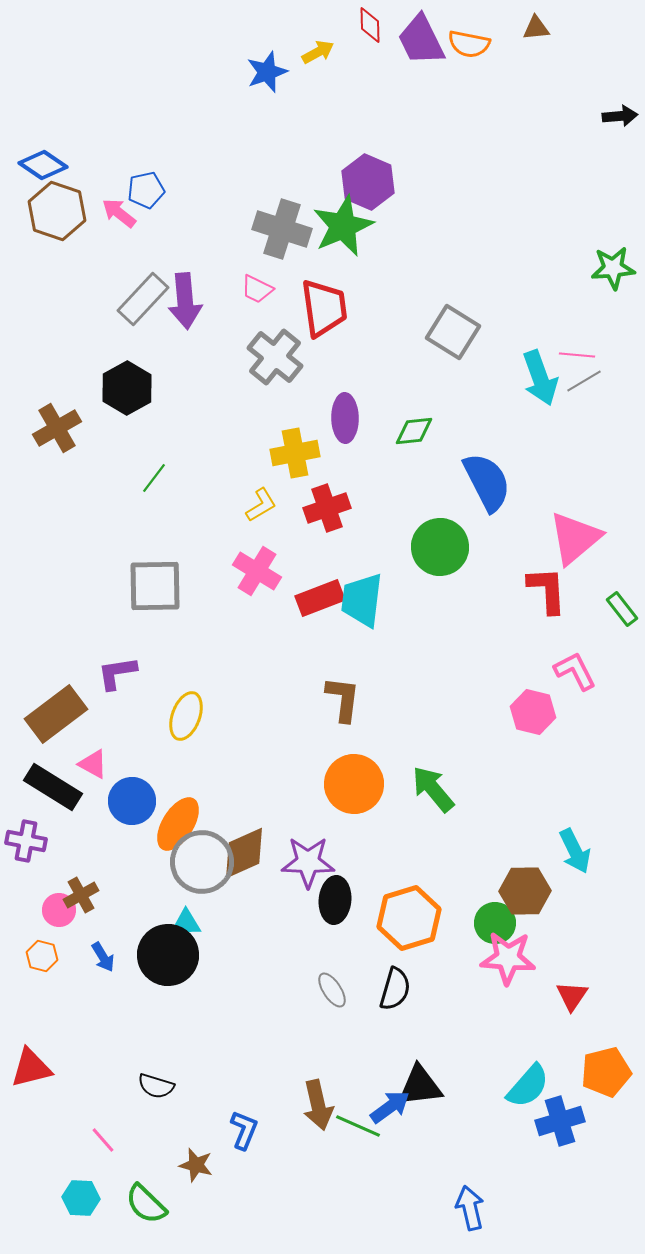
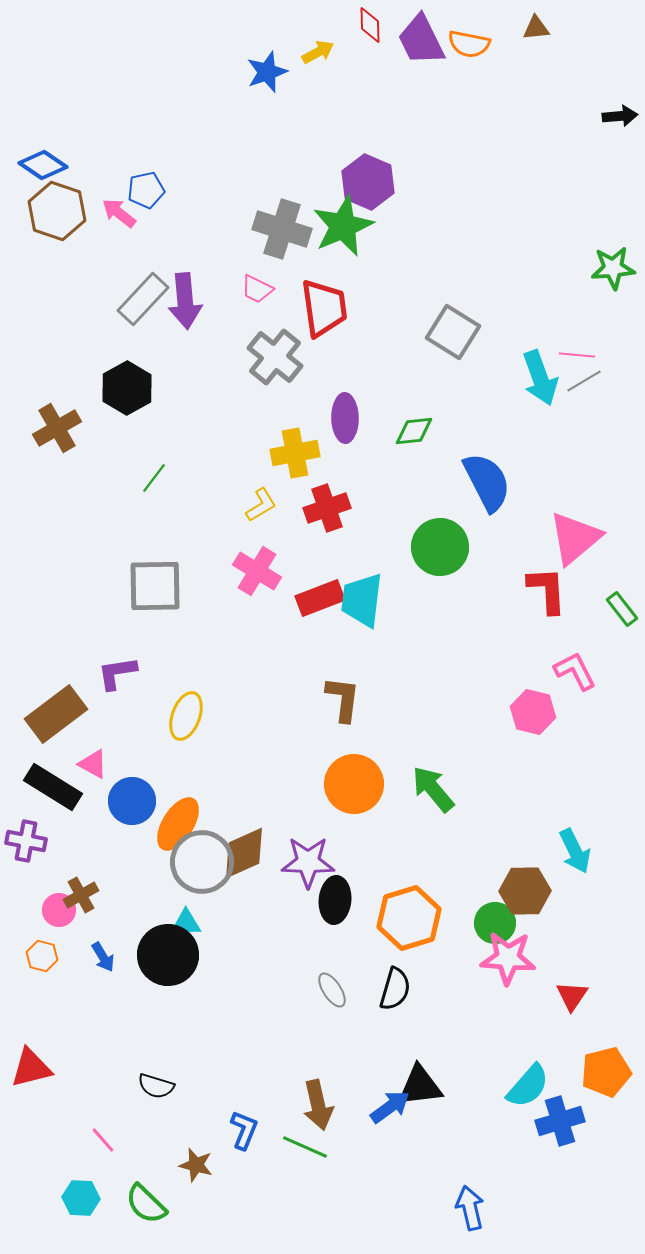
green line at (358, 1126): moved 53 px left, 21 px down
